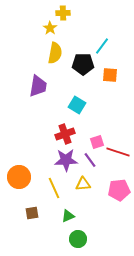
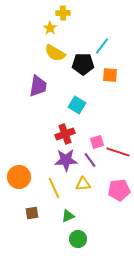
yellow semicircle: rotated 110 degrees clockwise
